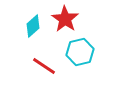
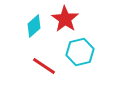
cyan diamond: moved 1 px right
